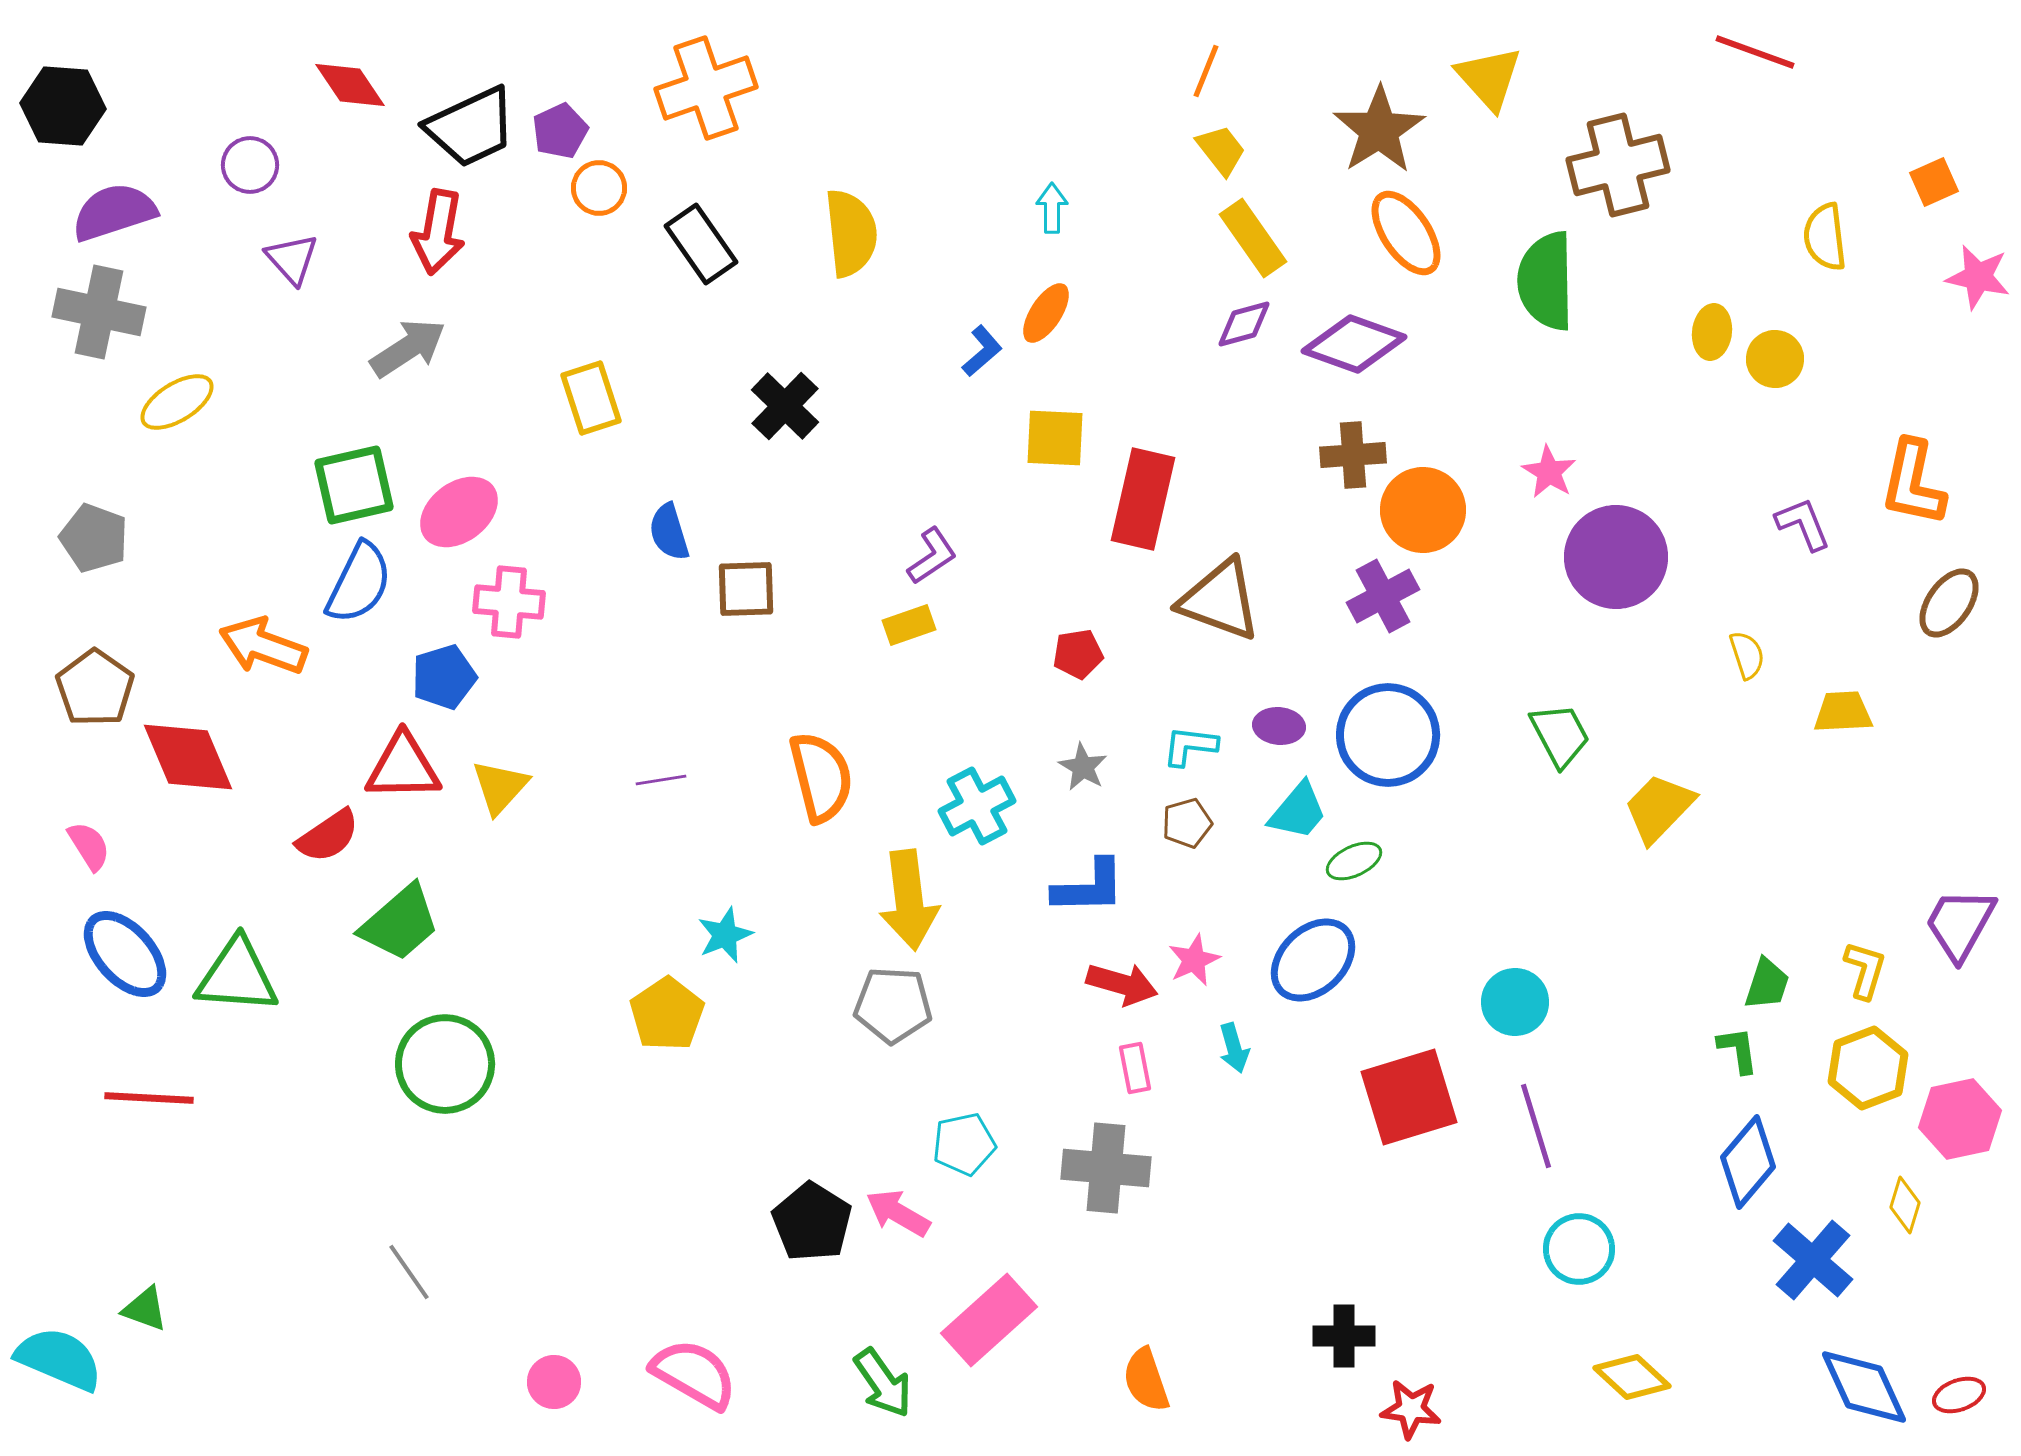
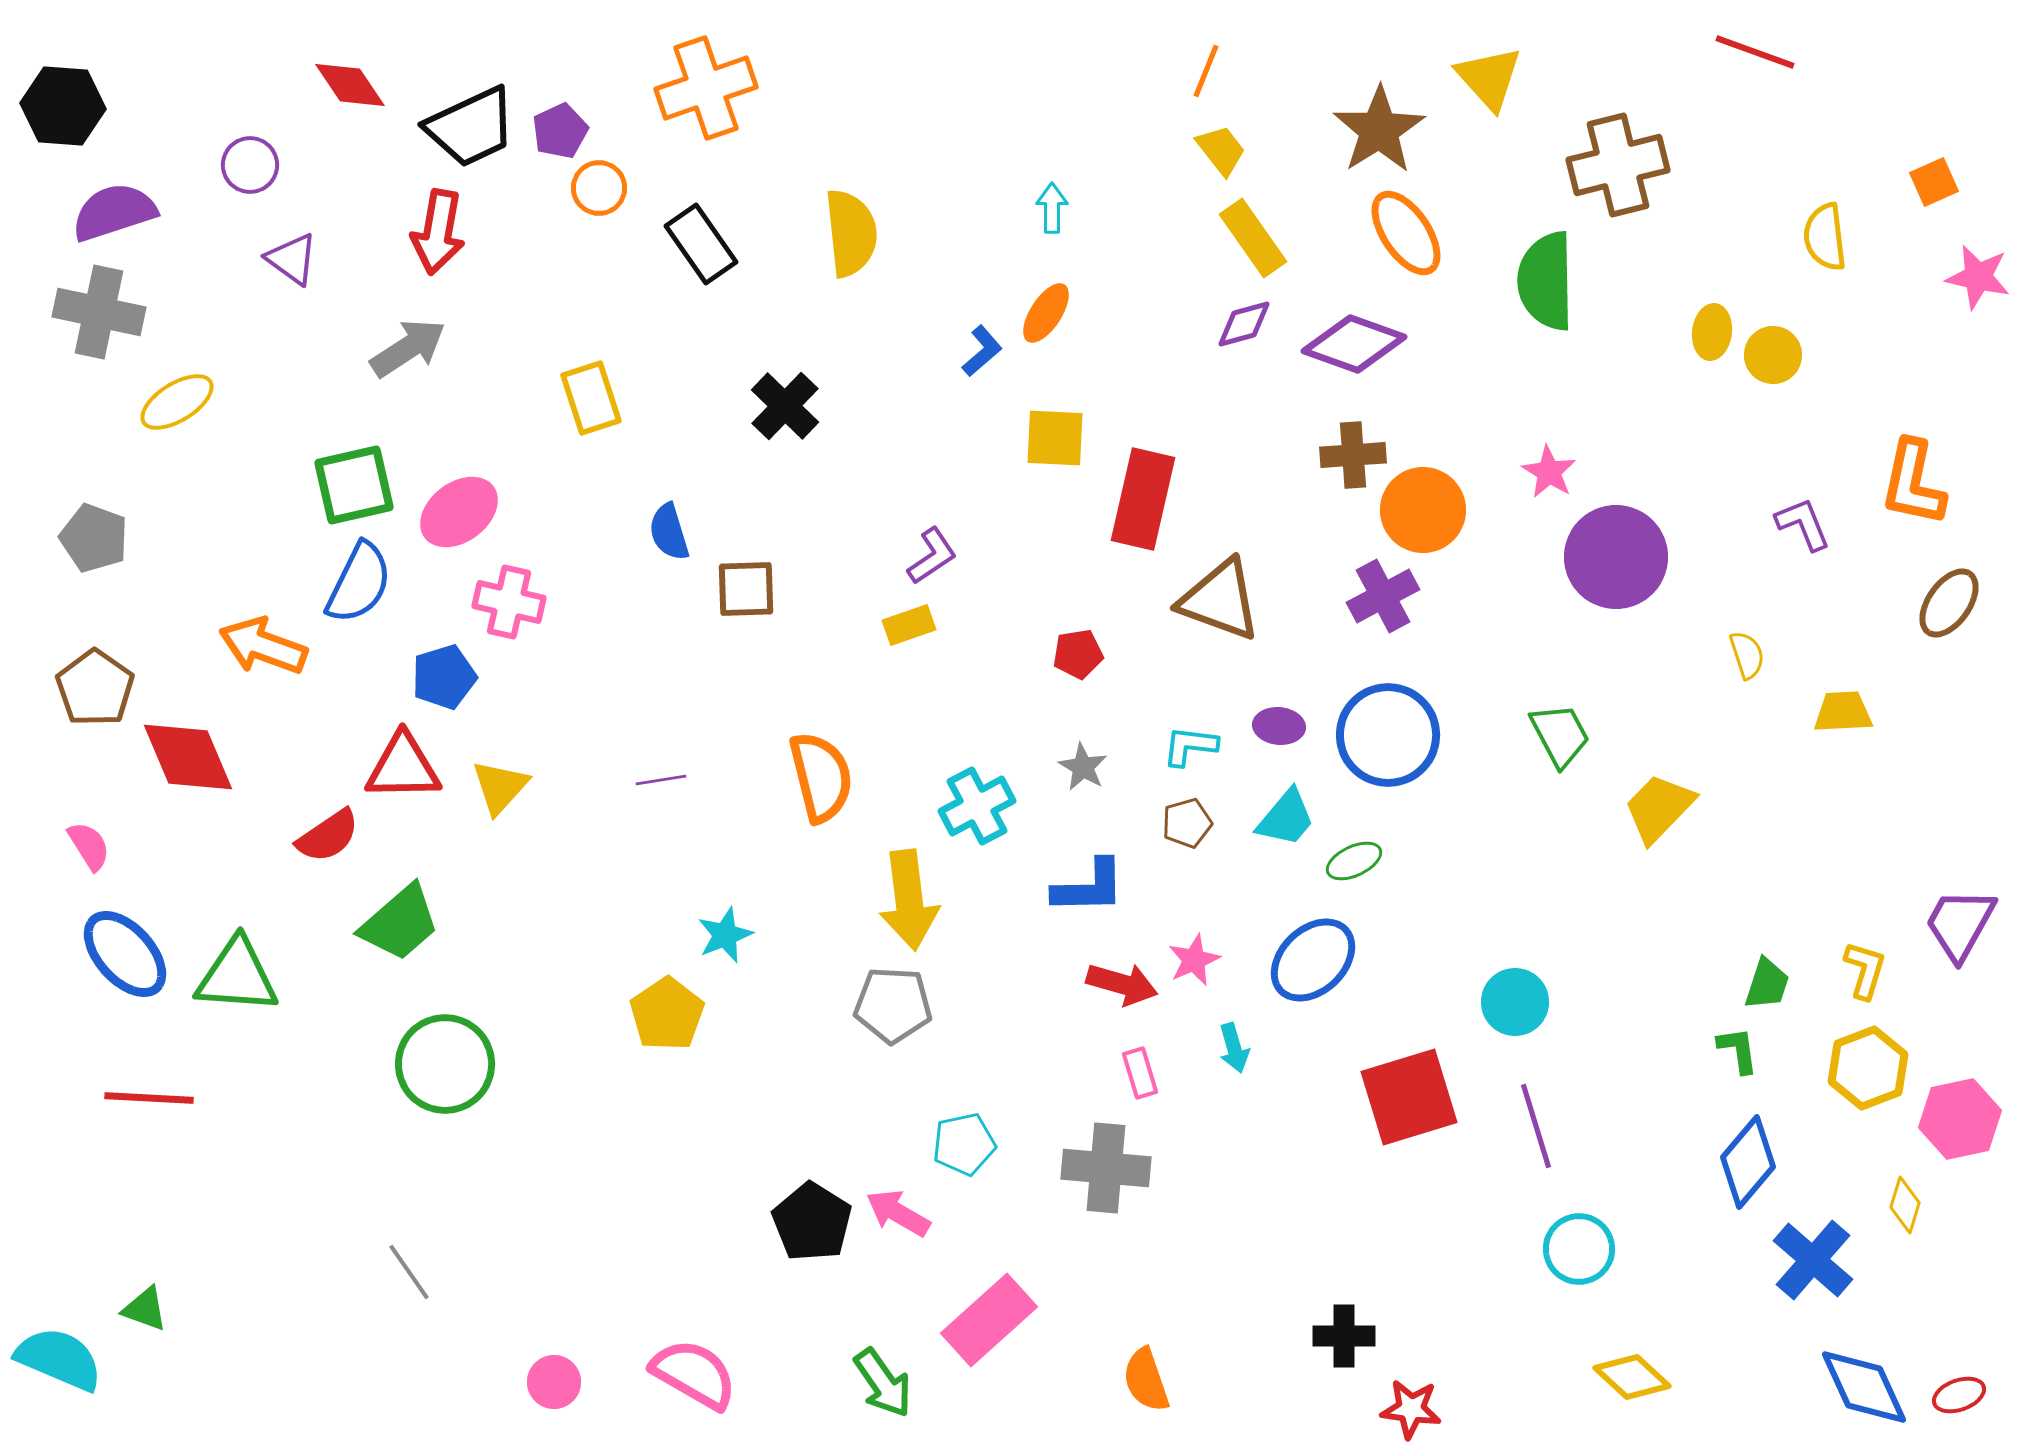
purple triangle at (292, 259): rotated 12 degrees counterclockwise
yellow circle at (1775, 359): moved 2 px left, 4 px up
pink cross at (509, 602): rotated 8 degrees clockwise
cyan trapezoid at (1298, 811): moved 12 px left, 7 px down
pink rectangle at (1135, 1068): moved 5 px right, 5 px down; rotated 6 degrees counterclockwise
